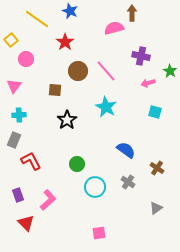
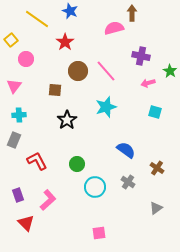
cyan star: rotated 25 degrees clockwise
red L-shape: moved 6 px right
